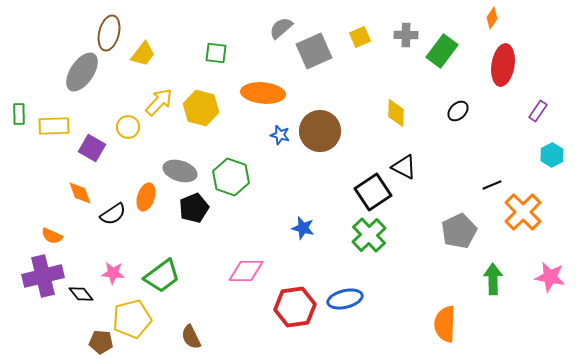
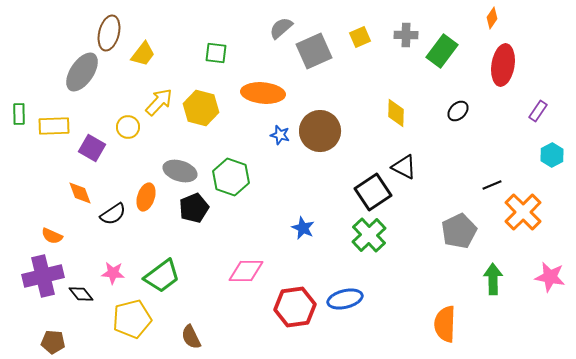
blue star at (303, 228): rotated 10 degrees clockwise
brown pentagon at (101, 342): moved 48 px left
